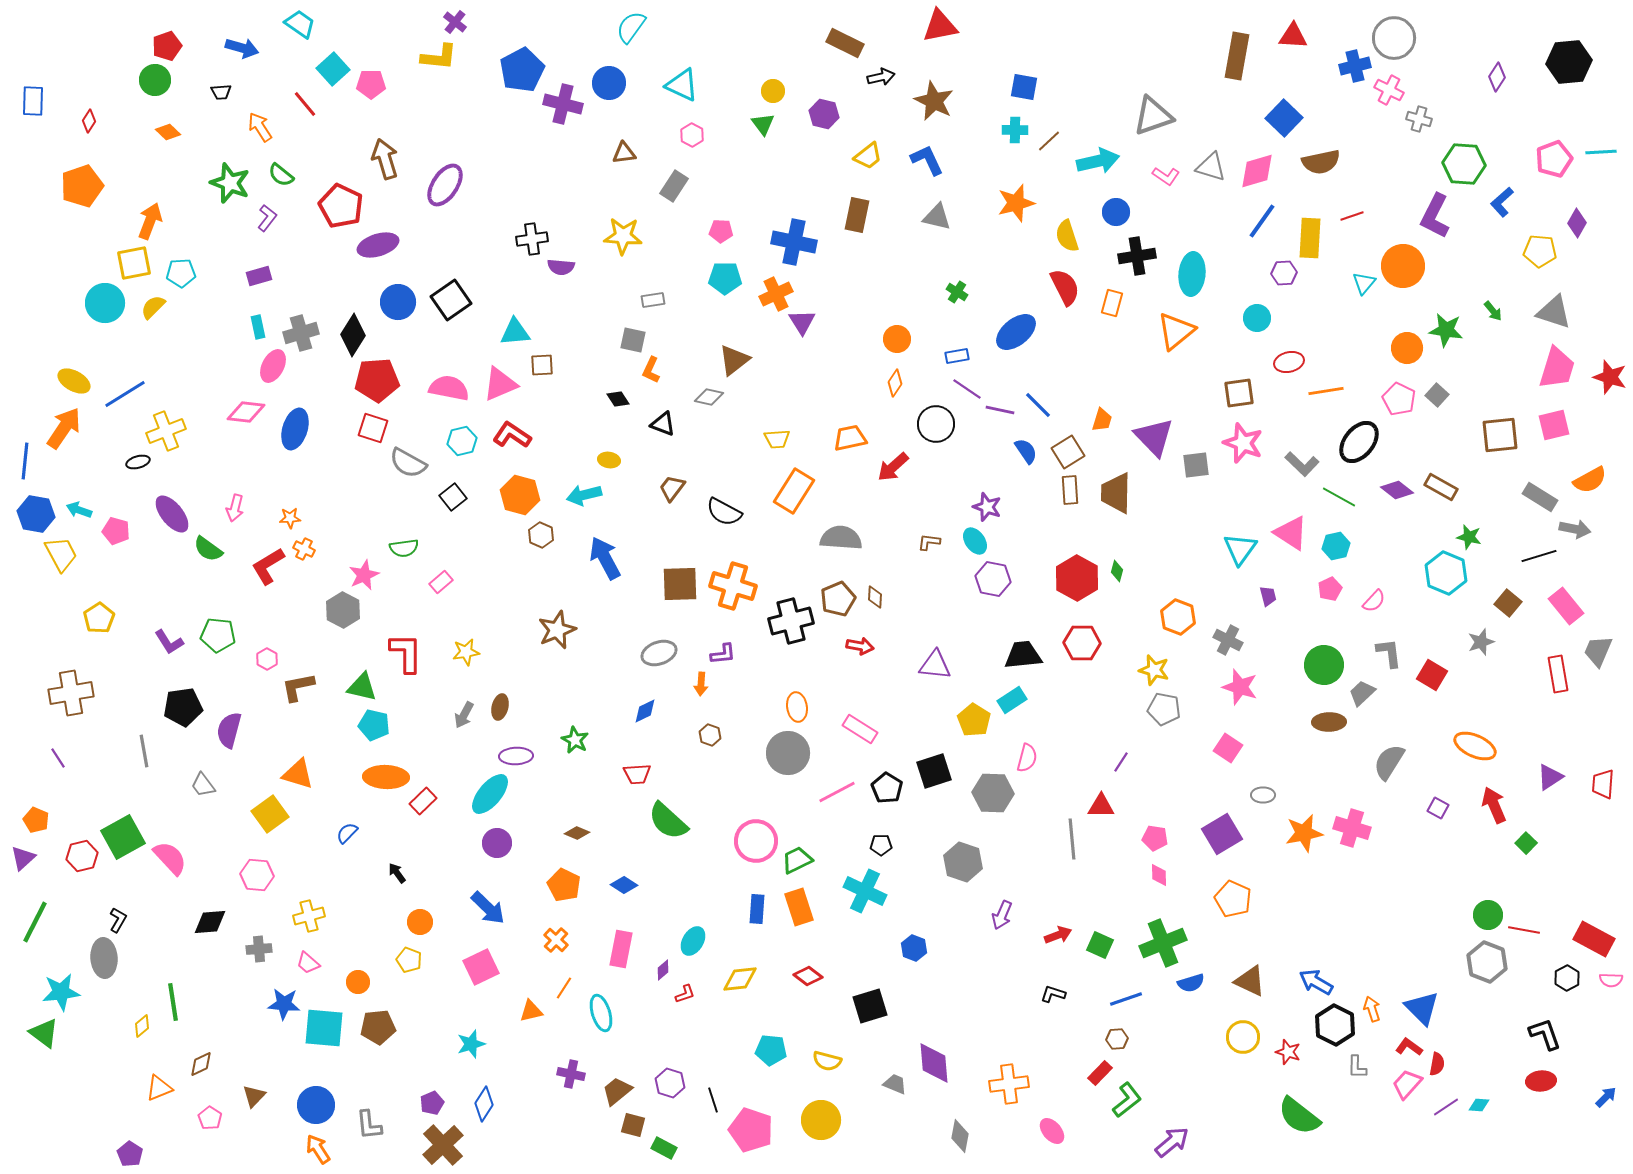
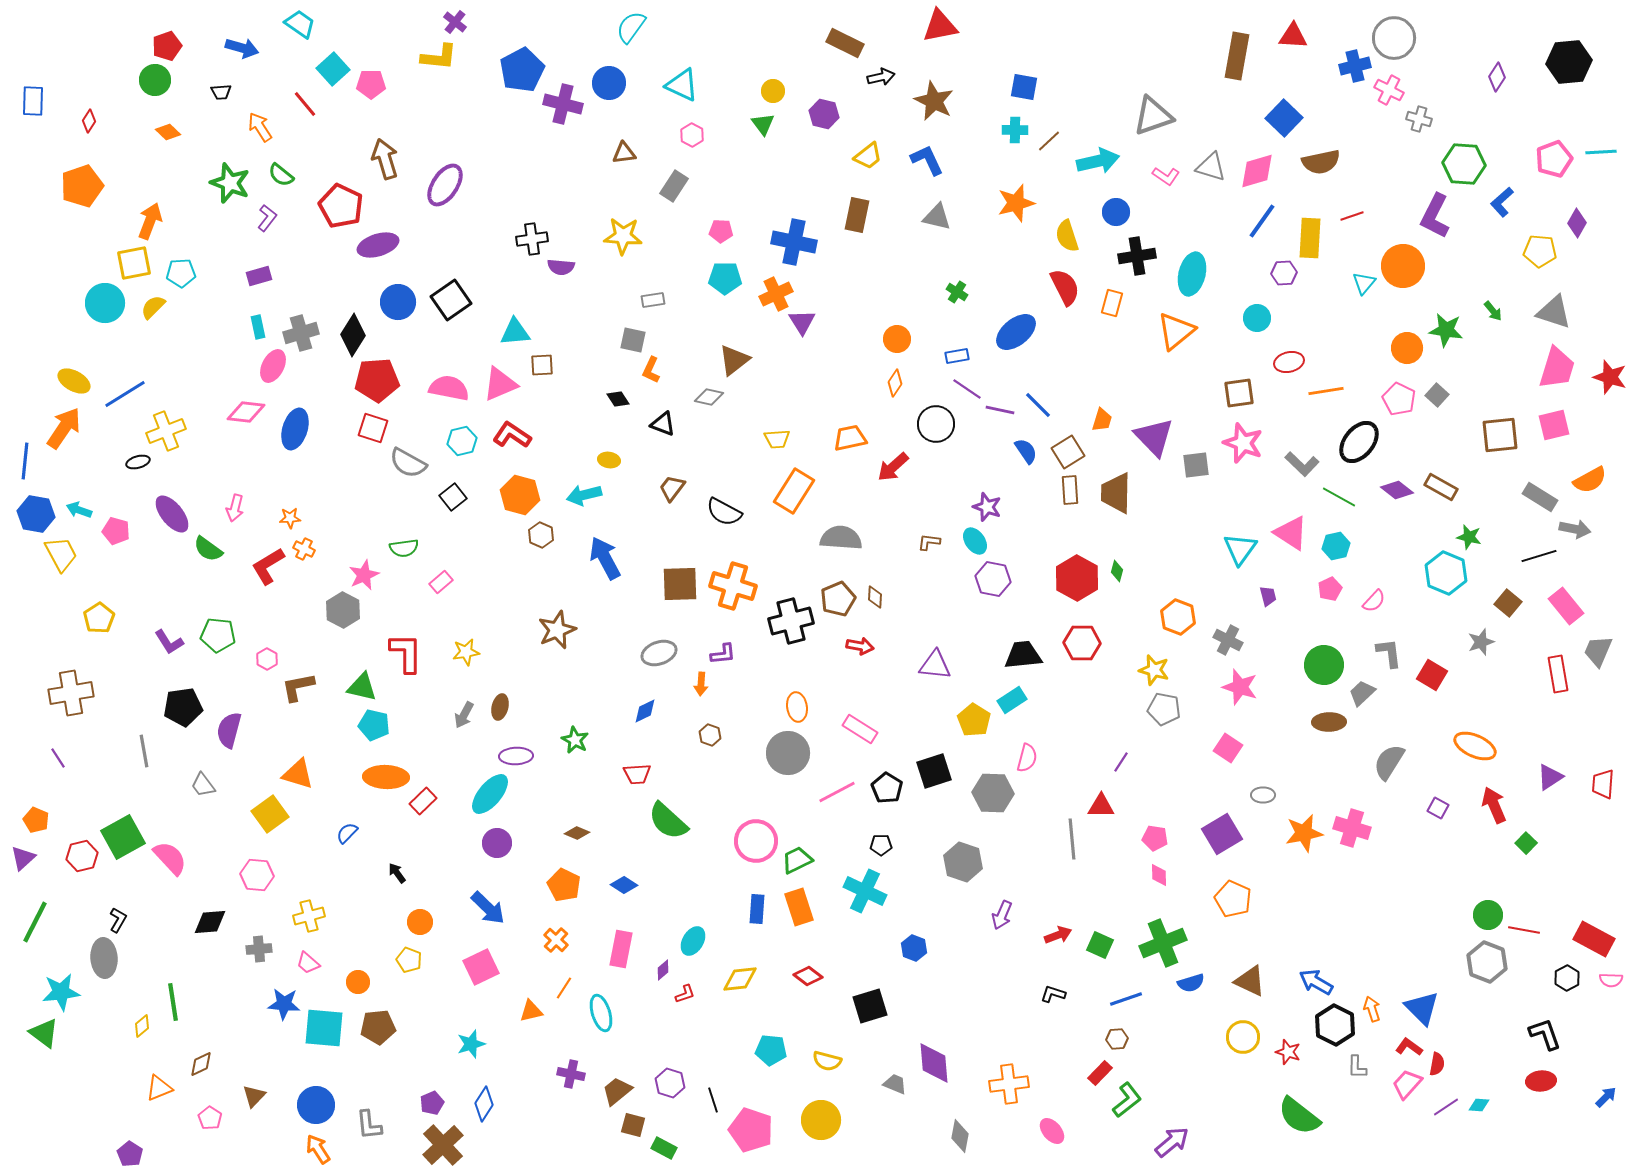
cyan ellipse at (1192, 274): rotated 9 degrees clockwise
